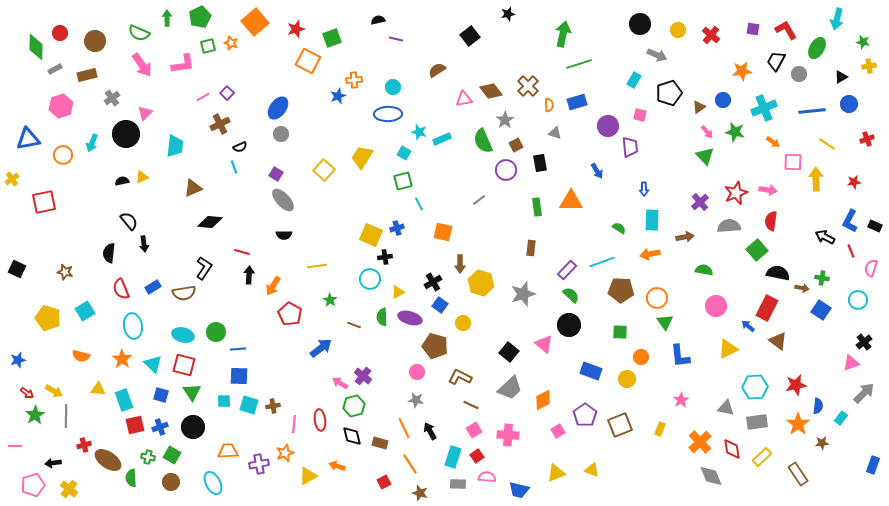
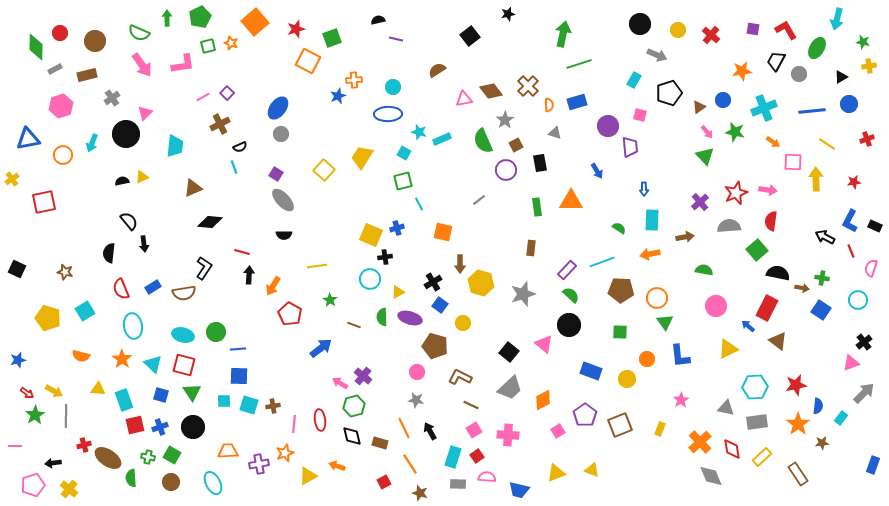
orange circle at (641, 357): moved 6 px right, 2 px down
brown ellipse at (108, 460): moved 2 px up
